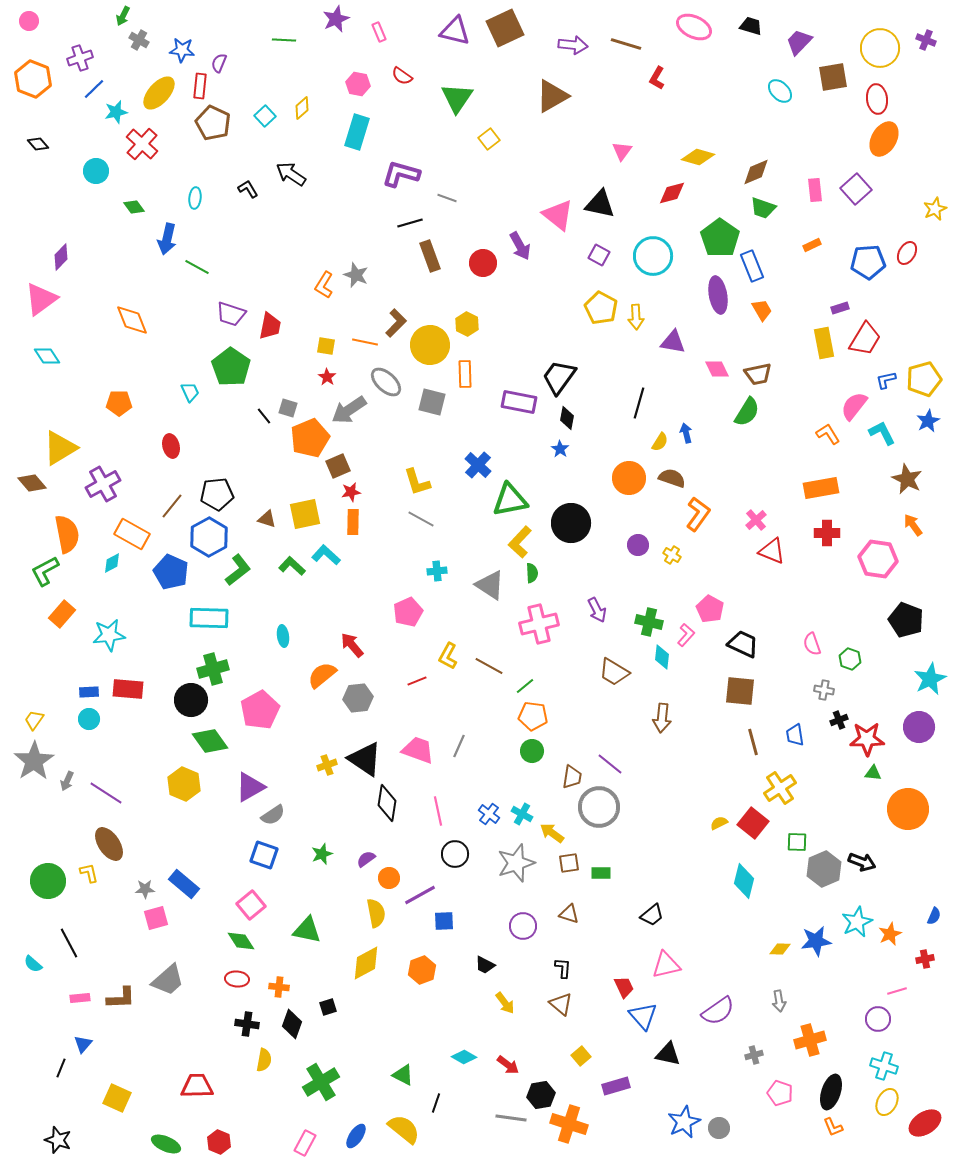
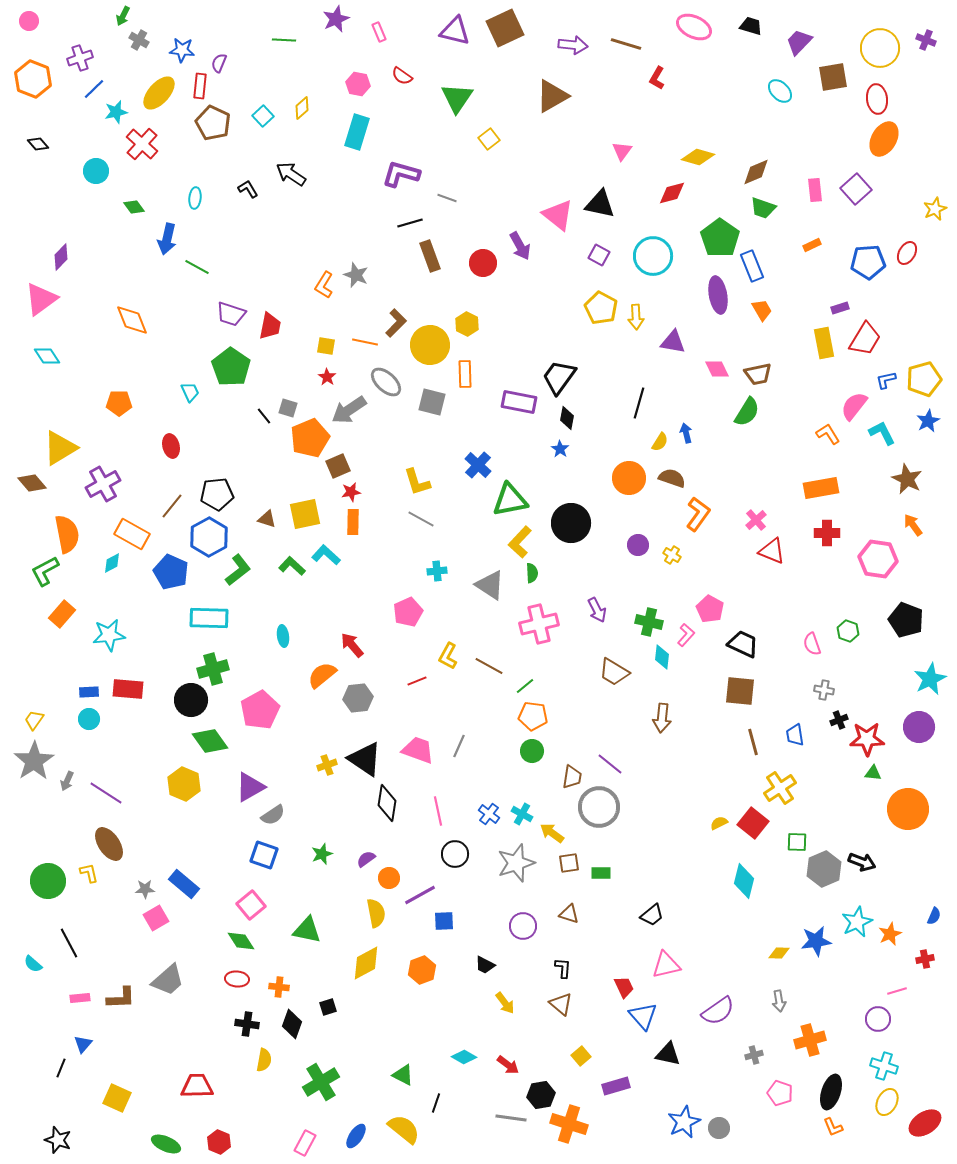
cyan square at (265, 116): moved 2 px left
green hexagon at (850, 659): moved 2 px left, 28 px up
pink square at (156, 918): rotated 15 degrees counterclockwise
yellow diamond at (780, 949): moved 1 px left, 4 px down
